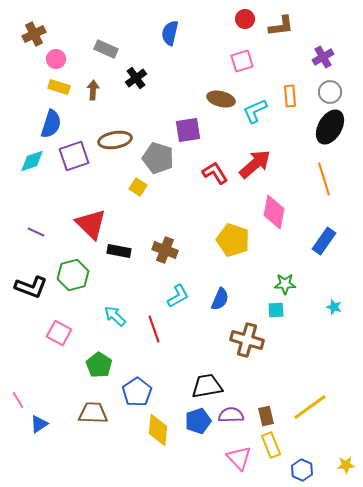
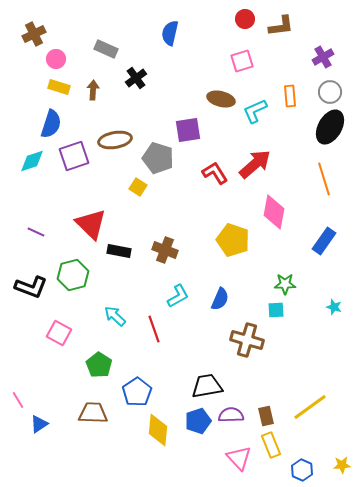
yellow star at (346, 465): moved 4 px left
